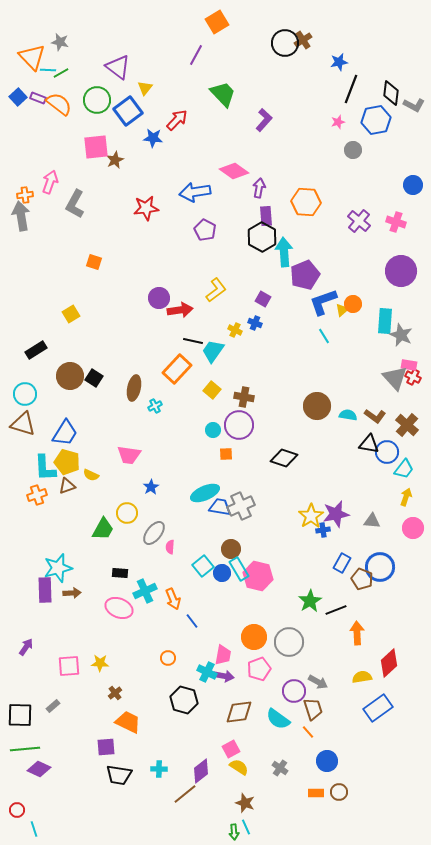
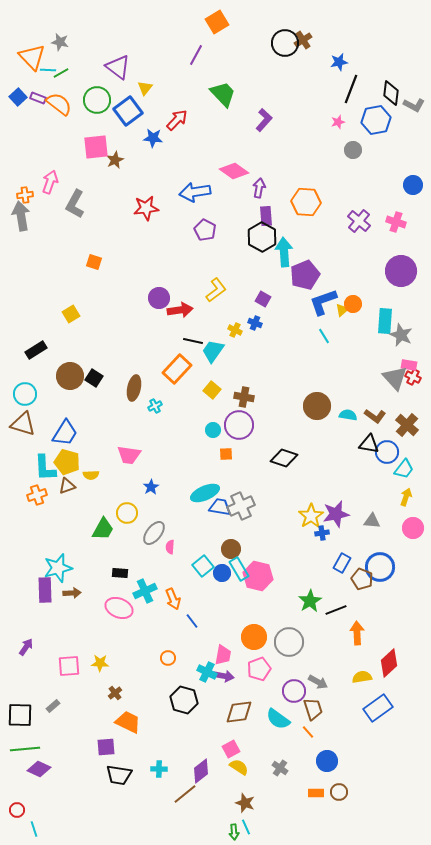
yellow semicircle at (91, 475): rotated 28 degrees counterclockwise
blue cross at (323, 530): moved 1 px left, 3 px down
